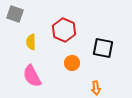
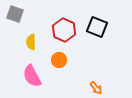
black square: moved 6 px left, 21 px up; rotated 10 degrees clockwise
orange circle: moved 13 px left, 3 px up
orange arrow: rotated 32 degrees counterclockwise
